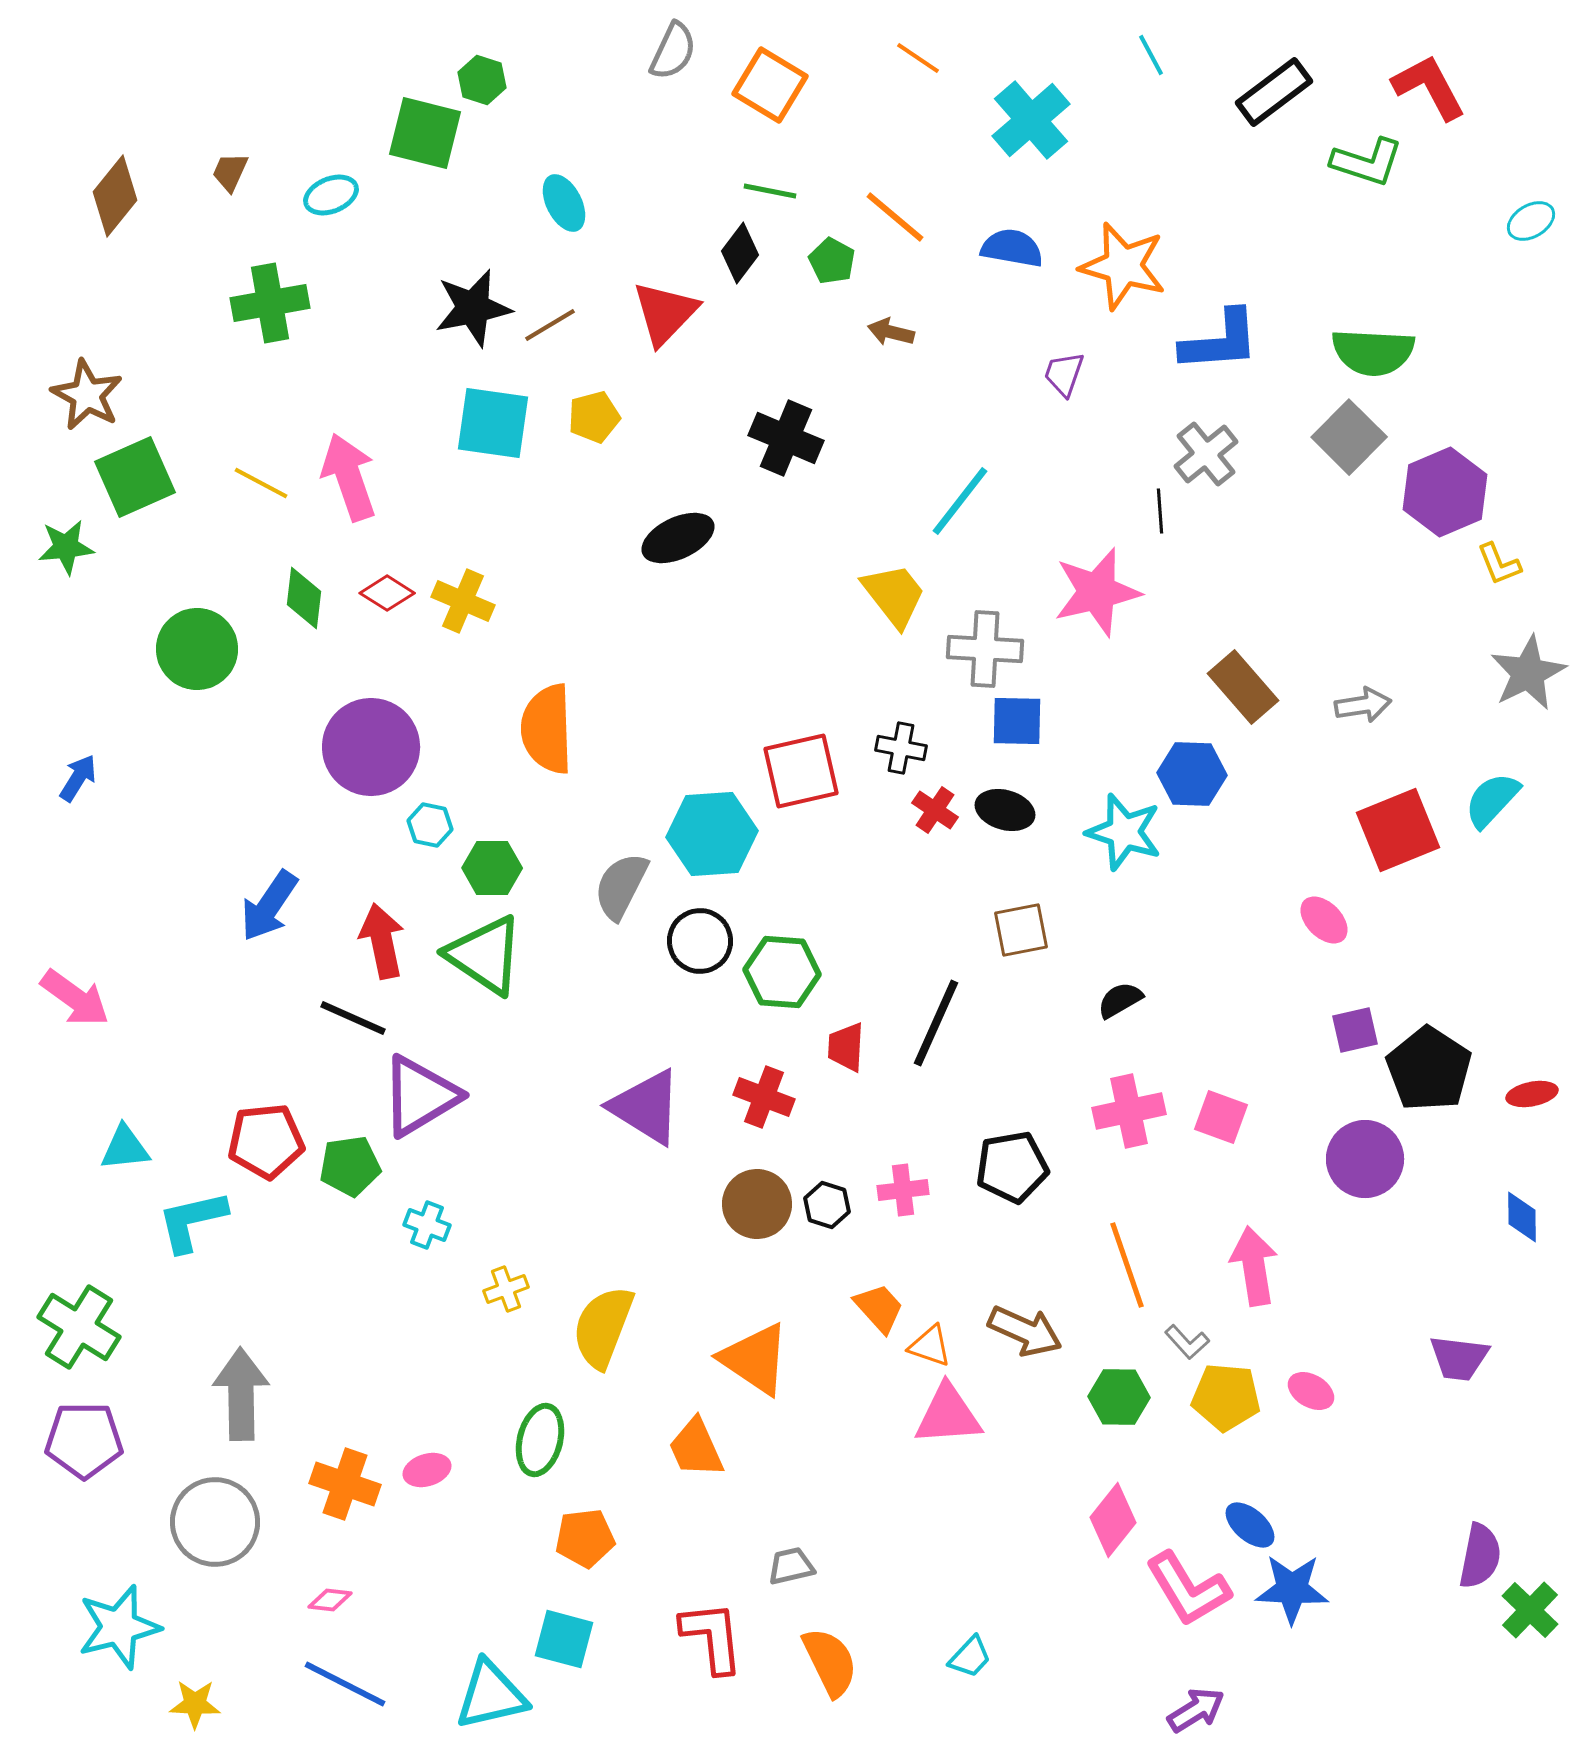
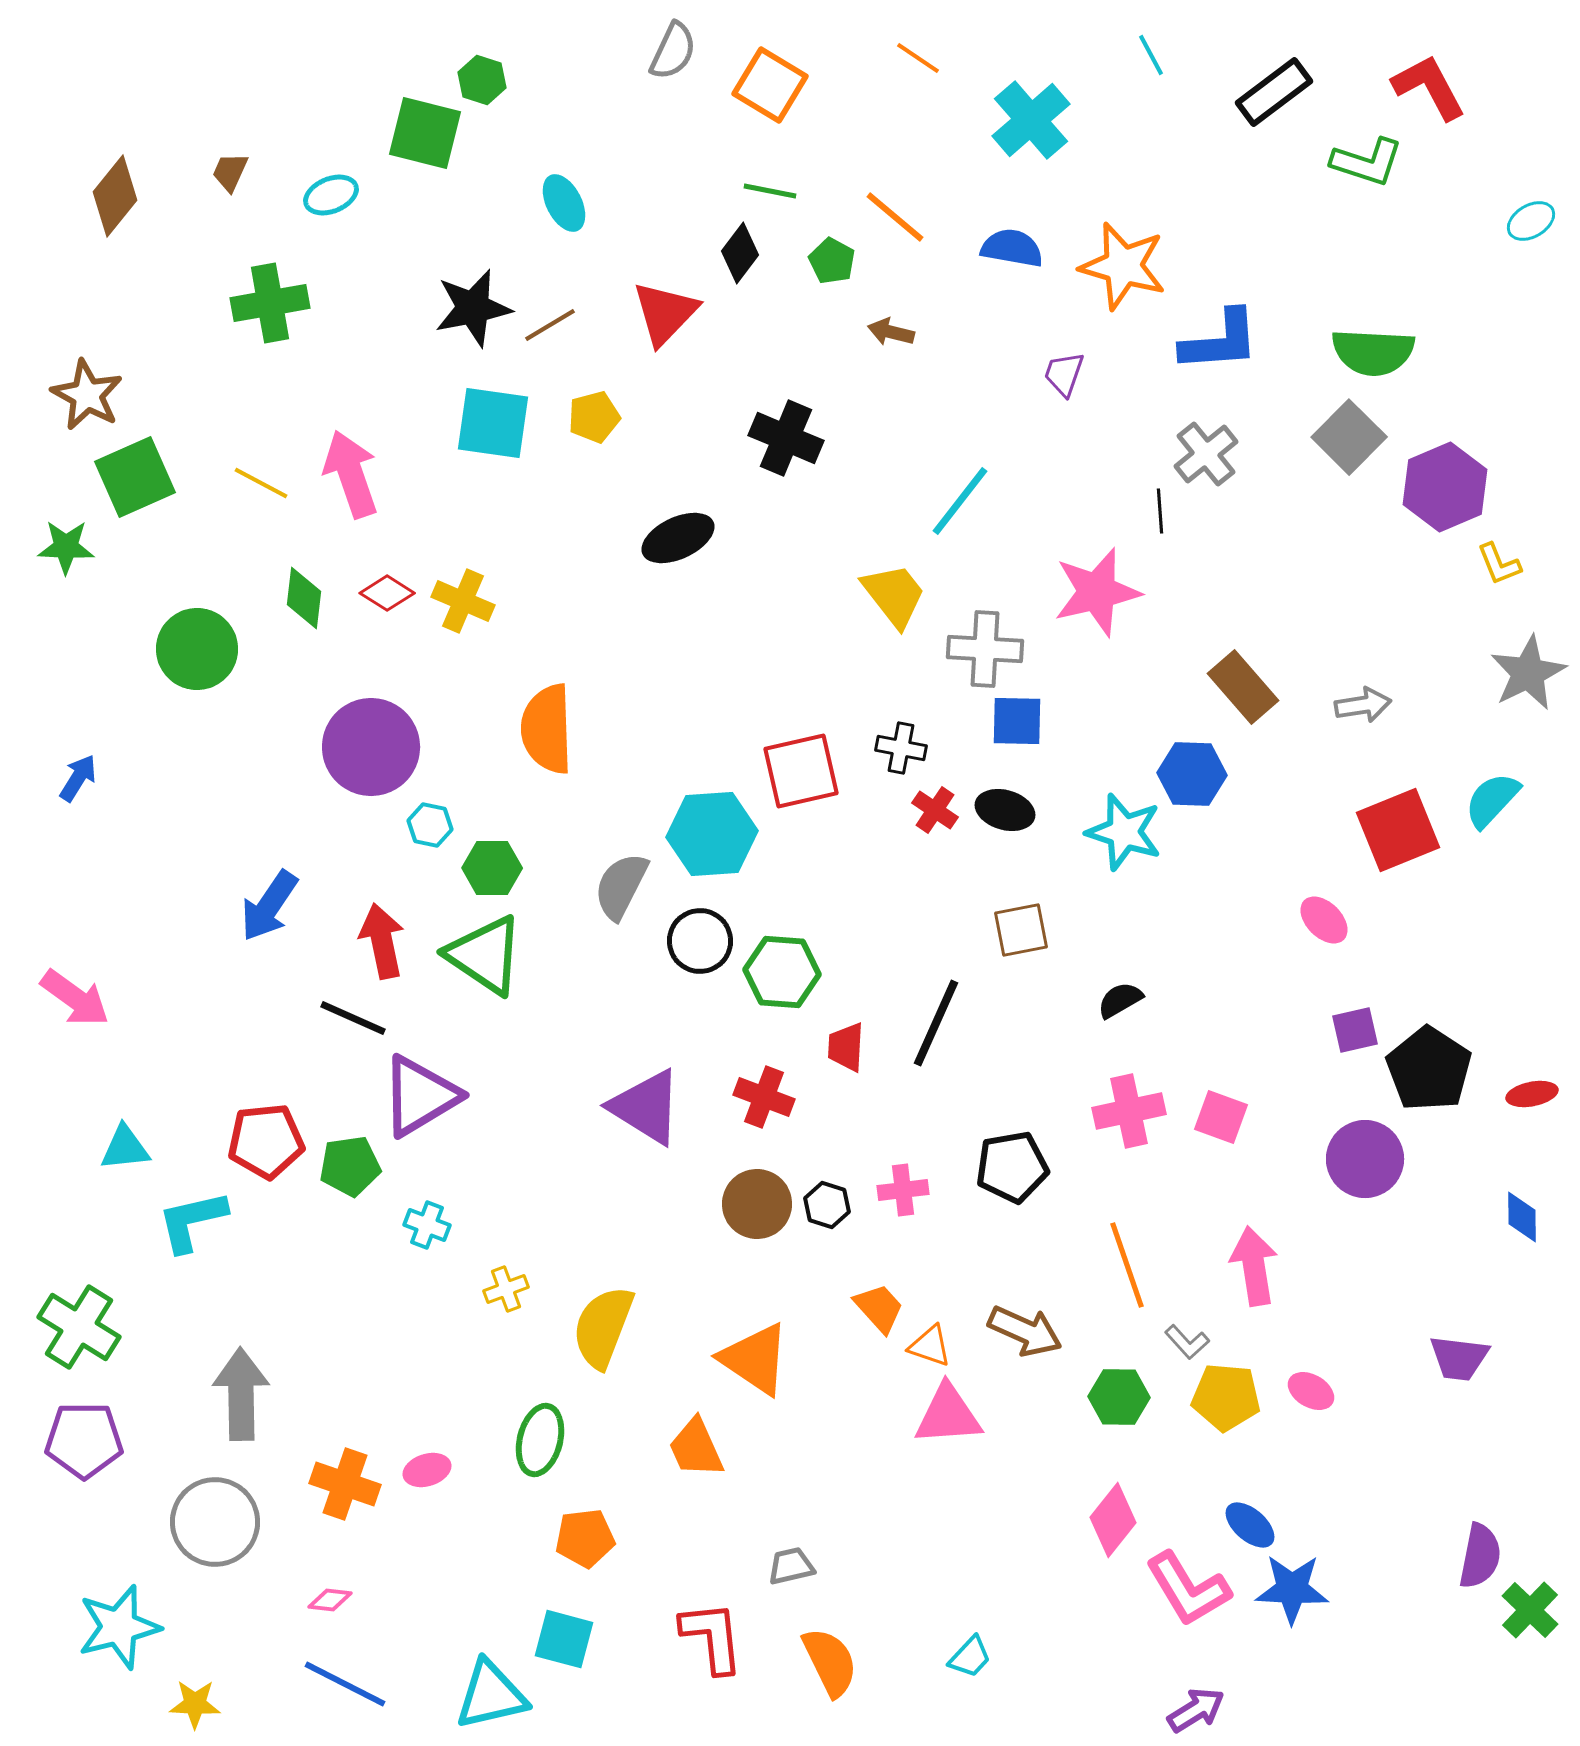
pink arrow at (349, 477): moved 2 px right, 3 px up
purple hexagon at (1445, 492): moved 5 px up
green star at (66, 547): rotated 8 degrees clockwise
